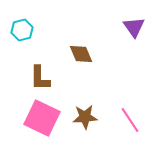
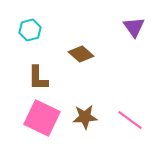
cyan hexagon: moved 8 px right
brown diamond: rotated 25 degrees counterclockwise
brown L-shape: moved 2 px left
pink line: rotated 20 degrees counterclockwise
